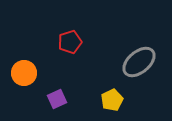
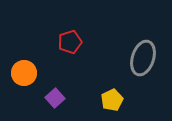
gray ellipse: moved 4 px right, 4 px up; rotated 32 degrees counterclockwise
purple square: moved 2 px left, 1 px up; rotated 18 degrees counterclockwise
